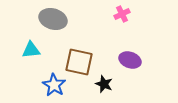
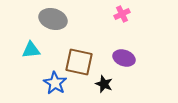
purple ellipse: moved 6 px left, 2 px up
blue star: moved 1 px right, 2 px up
